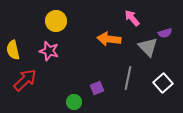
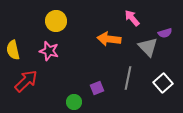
red arrow: moved 1 px right, 1 px down
